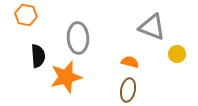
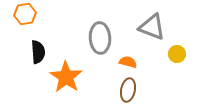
orange hexagon: moved 1 px left, 1 px up; rotated 20 degrees counterclockwise
gray ellipse: moved 22 px right
black semicircle: moved 4 px up
orange semicircle: moved 2 px left
orange star: rotated 24 degrees counterclockwise
